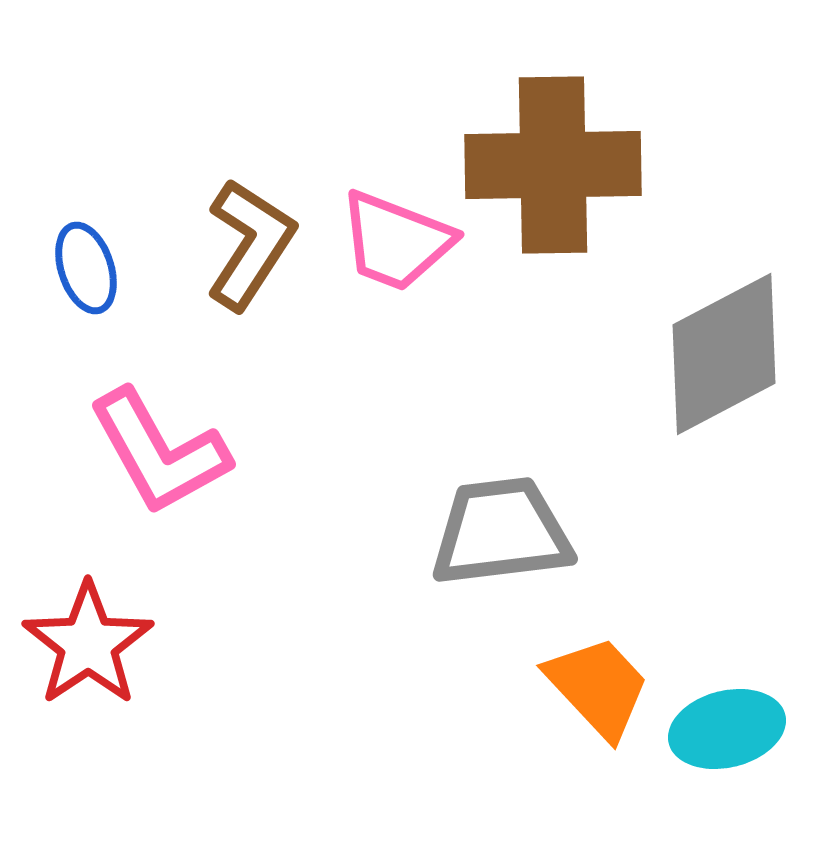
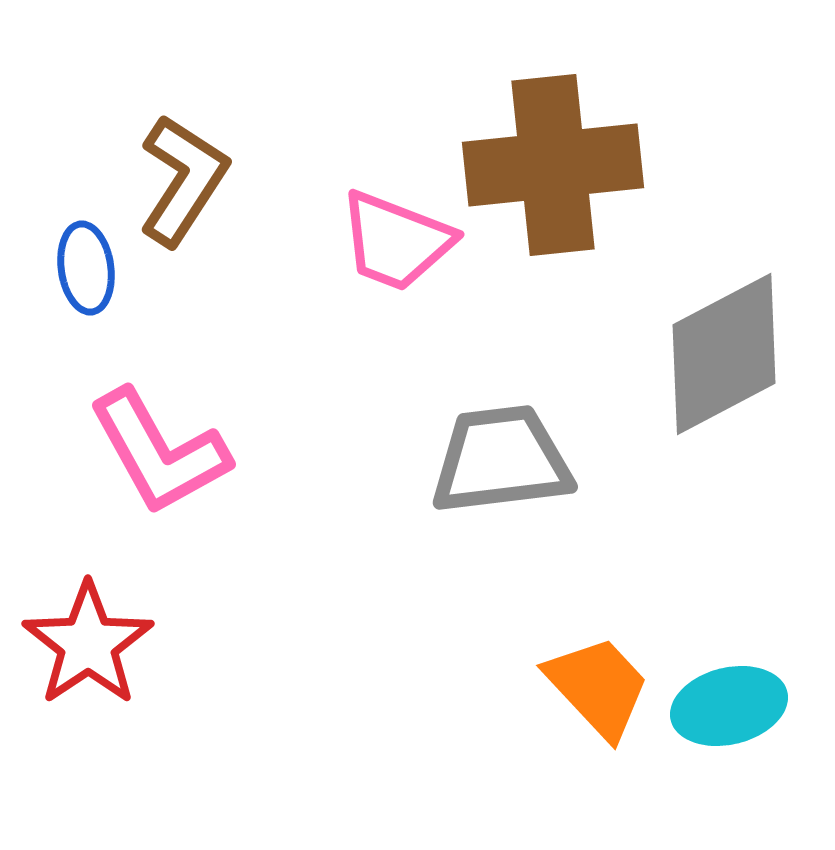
brown cross: rotated 5 degrees counterclockwise
brown L-shape: moved 67 px left, 64 px up
blue ellipse: rotated 10 degrees clockwise
gray trapezoid: moved 72 px up
cyan ellipse: moved 2 px right, 23 px up
